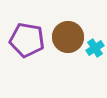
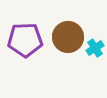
purple pentagon: moved 2 px left; rotated 12 degrees counterclockwise
